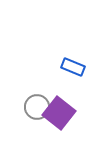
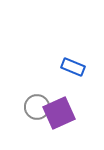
purple square: rotated 28 degrees clockwise
